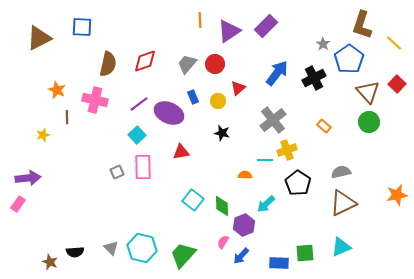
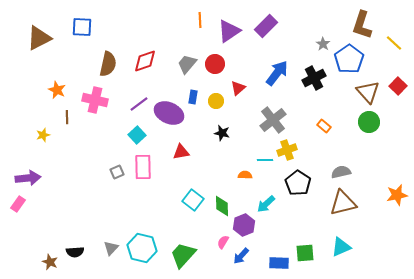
red square at (397, 84): moved 1 px right, 2 px down
blue rectangle at (193, 97): rotated 32 degrees clockwise
yellow circle at (218, 101): moved 2 px left
brown triangle at (343, 203): rotated 12 degrees clockwise
gray triangle at (111, 248): rotated 28 degrees clockwise
